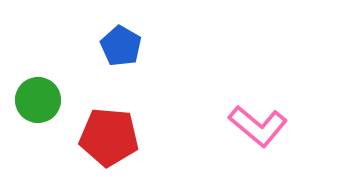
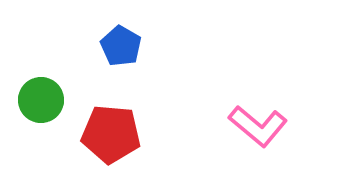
green circle: moved 3 px right
red pentagon: moved 2 px right, 3 px up
